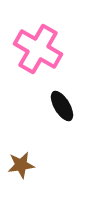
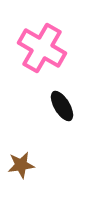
pink cross: moved 4 px right, 1 px up
